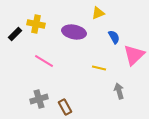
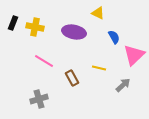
yellow triangle: rotated 48 degrees clockwise
yellow cross: moved 1 px left, 3 px down
black rectangle: moved 2 px left, 11 px up; rotated 24 degrees counterclockwise
gray arrow: moved 4 px right, 6 px up; rotated 63 degrees clockwise
brown rectangle: moved 7 px right, 29 px up
